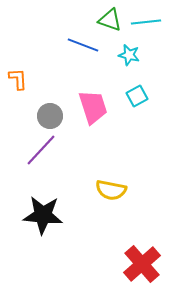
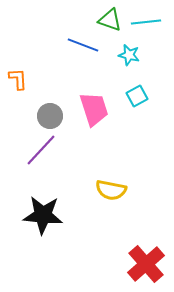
pink trapezoid: moved 1 px right, 2 px down
red cross: moved 4 px right
